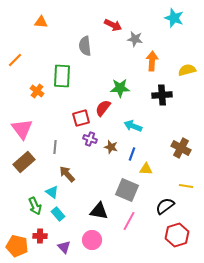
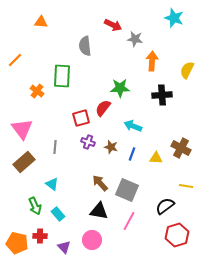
yellow semicircle: rotated 48 degrees counterclockwise
purple cross: moved 2 px left, 3 px down
yellow triangle: moved 10 px right, 11 px up
brown arrow: moved 33 px right, 9 px down
cyan triangle: moved 8 px up
orange pentagon: moved 3 px up
